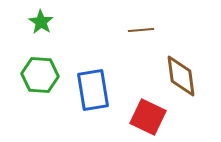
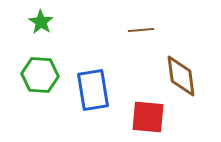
red square: rotated 21 degrees counterclockwise
